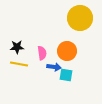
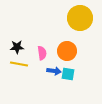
blue arrow: moved 4 px down
cyan square: moved 2 px right, 1 px up
